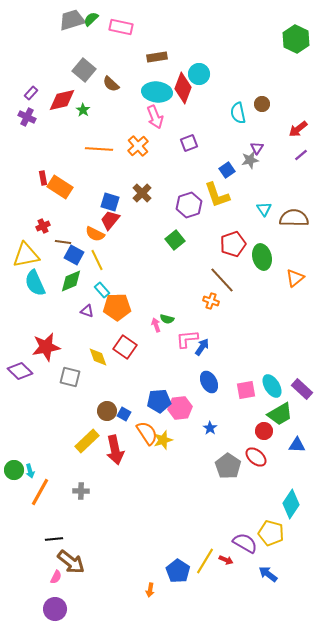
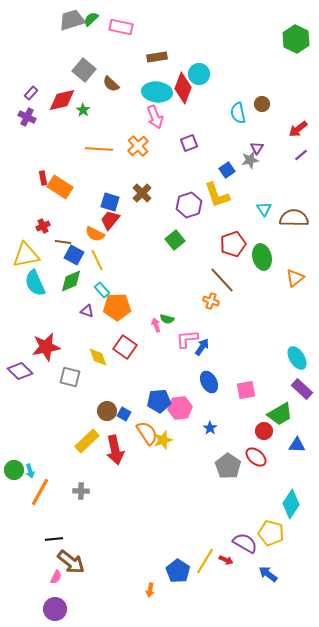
cyan ellipse at (272, 386): moved 25 px right, 28 px up
